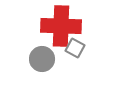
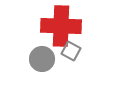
gray square: moved 4 px left, 3 px down
